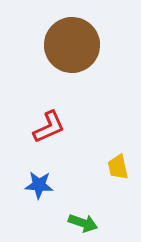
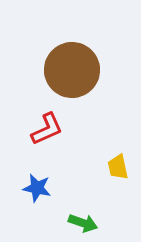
brown circle: moved 25 px down
red L-shape: moved 2 px left, 2 px down
blue star: moved 2 px left, 3 px down; rotated 8 degrees clockwise
